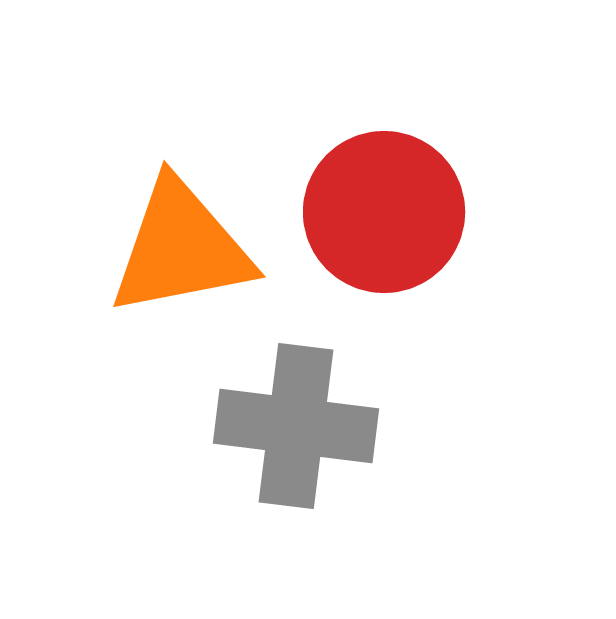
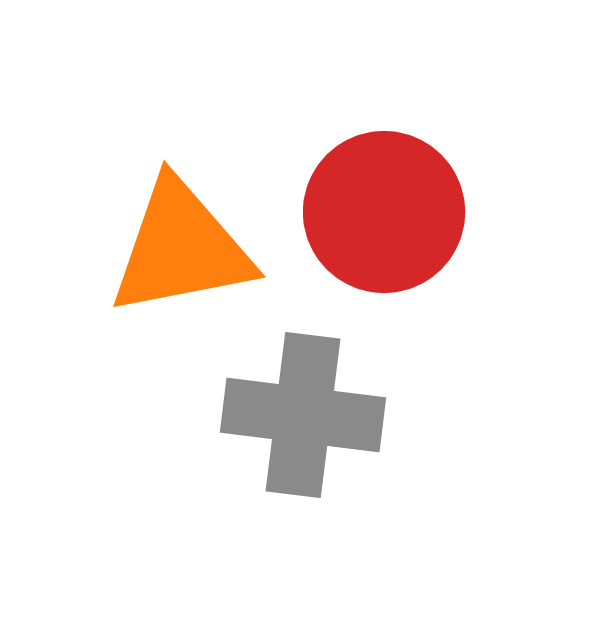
gray cross: moved 7 px right, 11 px up
